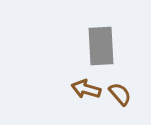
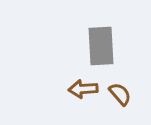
brown arrow: moved 3 px left; rotated 20 degrees counterclockwise
